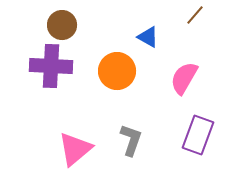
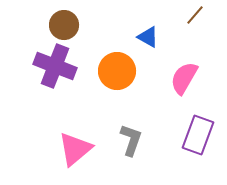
brown circle: moved 2 px right
purple cross: moved 4 px right; rotated 18 degrees clockwise
